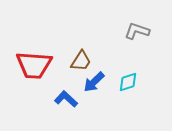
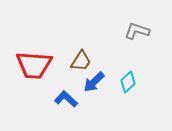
cyan diamond: rotated 25 degrees counterclockwise
